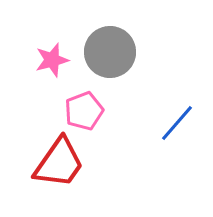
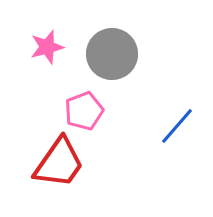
gray circle: moved 2 px right, 2 px down
pink star: moved 5 px left, 13 px up
blue line: moved 3 px down
